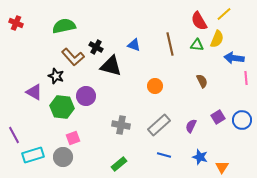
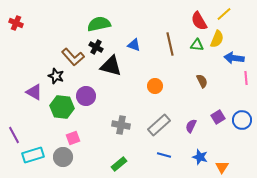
green semicircle: moved 35 px right, 2 px up
